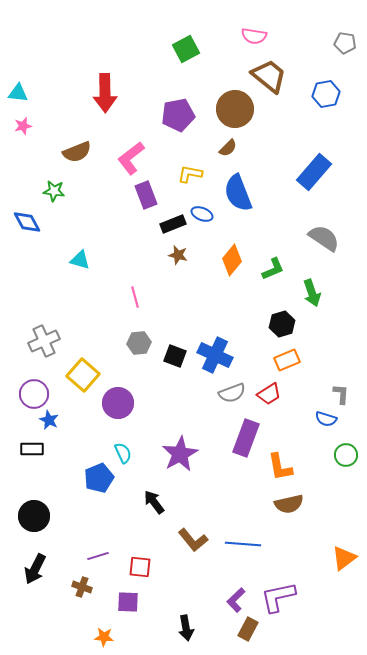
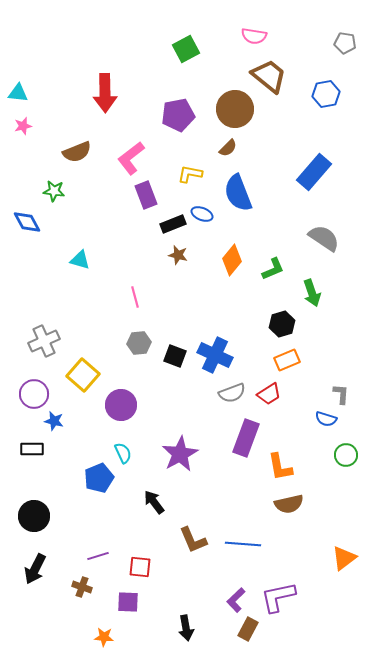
purple circle at (118, 403): moved 3 px right, 2 px down
blue star at (49, 420): moved 5 px right, 1 px down; rotated 12 degrees counterclockwise
brown L-shape at (193, 540): rotated 16 degrees clockwise
